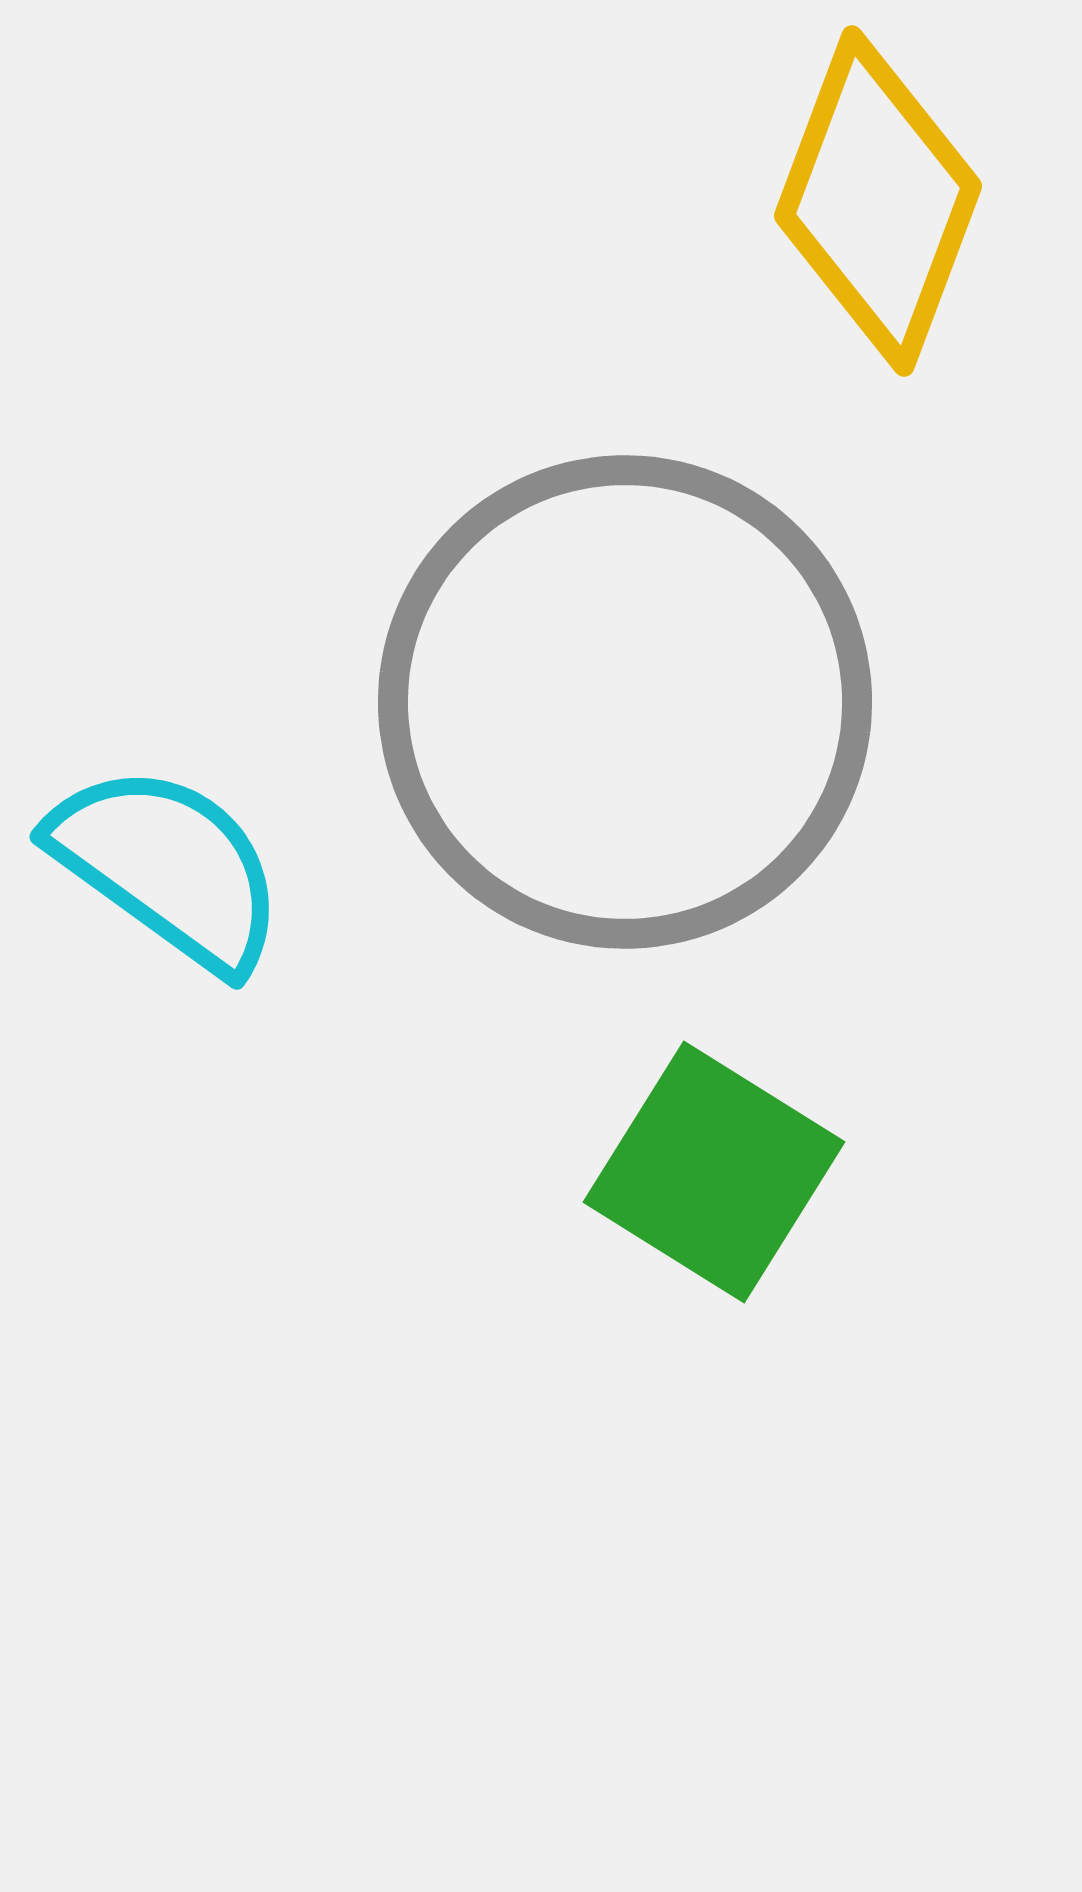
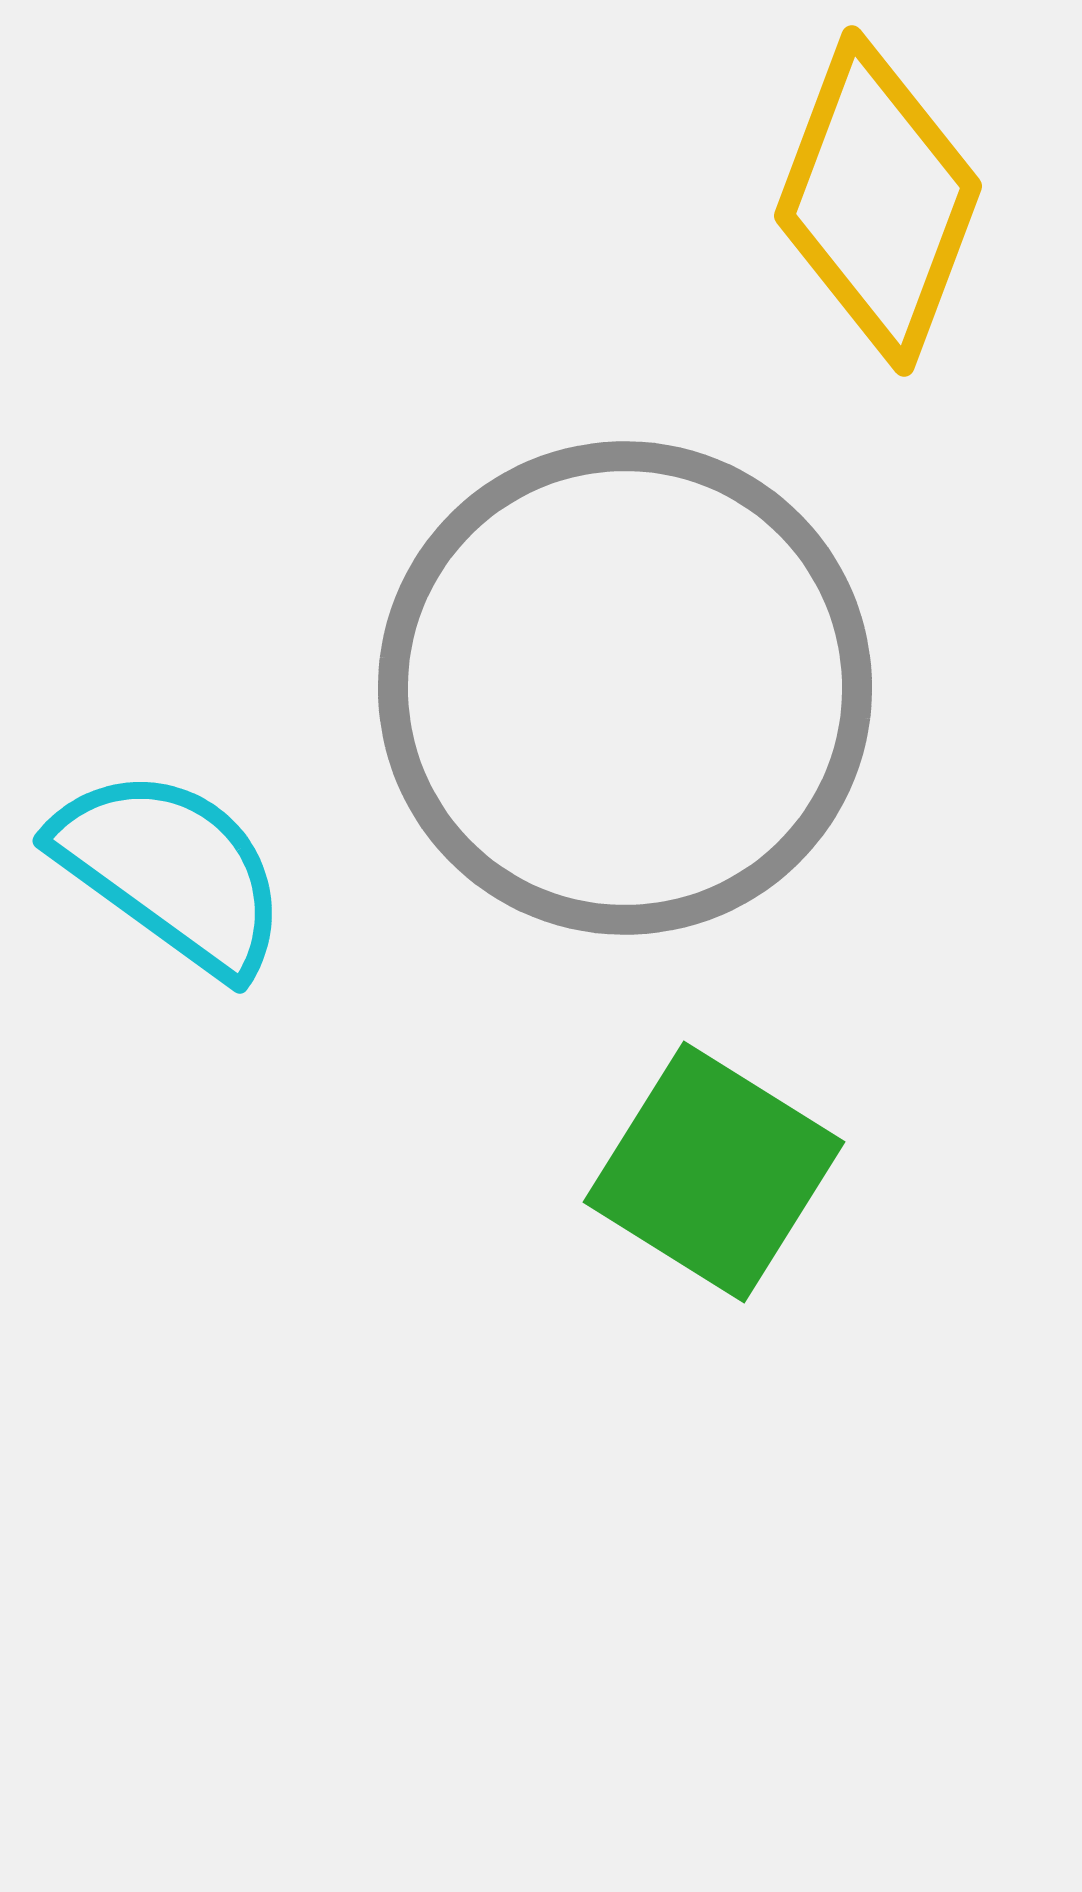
gray circle: moved 14 px up
cyan semicircle: moved 3 px right, 4 px down
